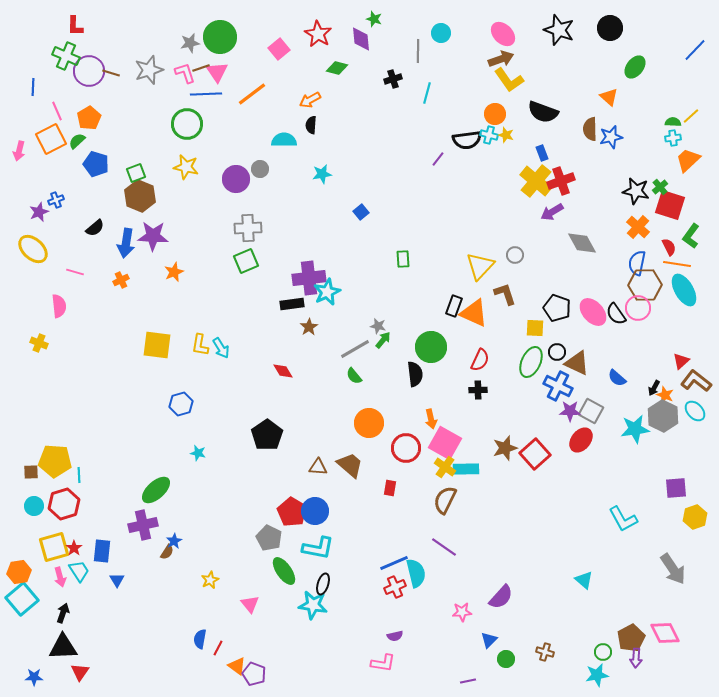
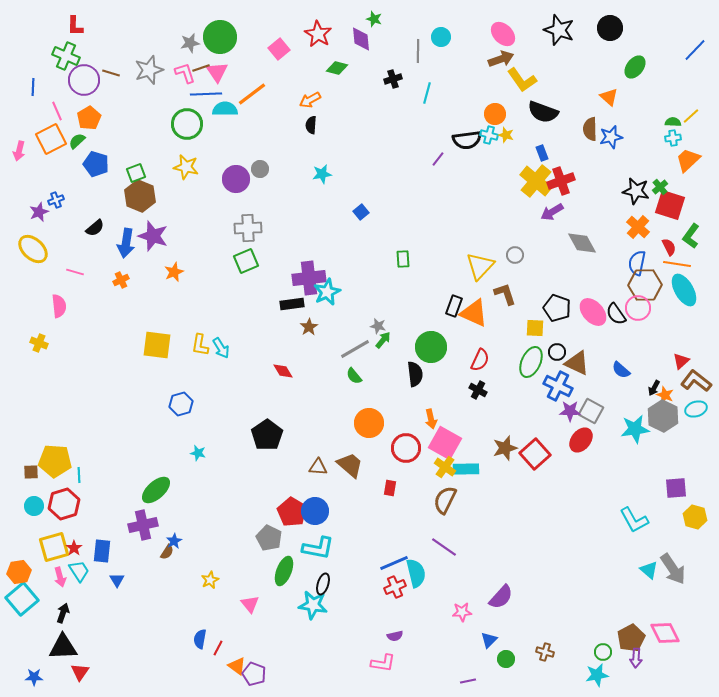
cyan circle at (441, 33): moved 4 px down
purple circle at (89, 71): moved 5 px left, 9 px down
yellow L-shape at (509, 80): moved 13 px right
cyan semicircle at (284, 140): moved 59 px left, 31 px up
purple star at (153, 236): rotated 16 degrees clockwise
blue semicircle at (617, 378): moved 4 px right, 8 px up
black cross at (478, 390): rotated 30 degrees clockwise
cyan ellipse at (695, 411): moved 1 px right, 2 px up; rotated 65 degrees counterclockwise
yellow hexagon at (695, 517): rotated 25 degrees counterclockwise
cyan L-shape at (623, 519): moved 11 px right, 1 px down
green ellipse at (284, 571): rotated 56 degrees clockwise
cyan triangle at (584, 580): moved 65 px right, 10 px up
